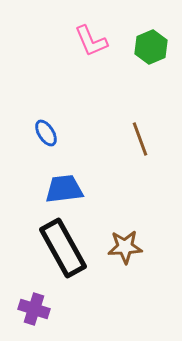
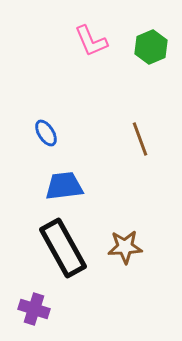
blue trapezoid: moved 3 px up
